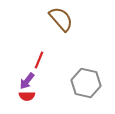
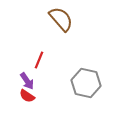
purple arrow: rotated 72 degrees counterclockwise
red semicircle: rotated 35 degrees clockwise
